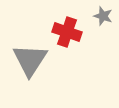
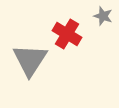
red cross: moved 2 px down; rotated 12 degrees clockwise
